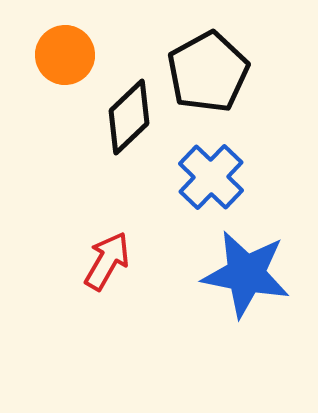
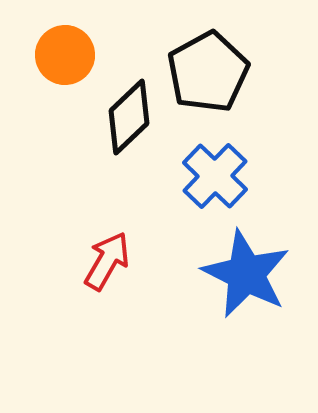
blue cross: moved 4 px right, 1 px up
blue star: rotated 16 degrees clockwise
